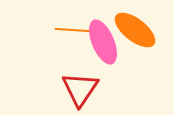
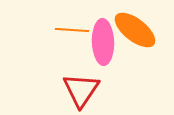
pink ellipse: rotated 21 degrees clockwise
red triangle: moved 1 px right, 1 px down
